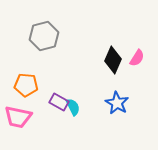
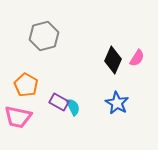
orange pentagon: rotated 25 degrees clockwise
